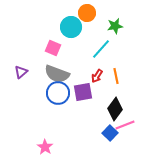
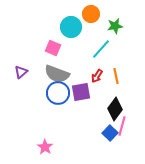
orange circle: moved 4 px right, 1 px down
purple square: moved 2 px left
pink line: moved 3 px left, 1 px down; rotated 54 degrees counterclockwise
